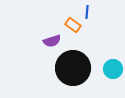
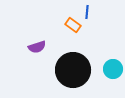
purple semicircle: moved 15 px left, 6 px down
black circle: moved 2 px down
